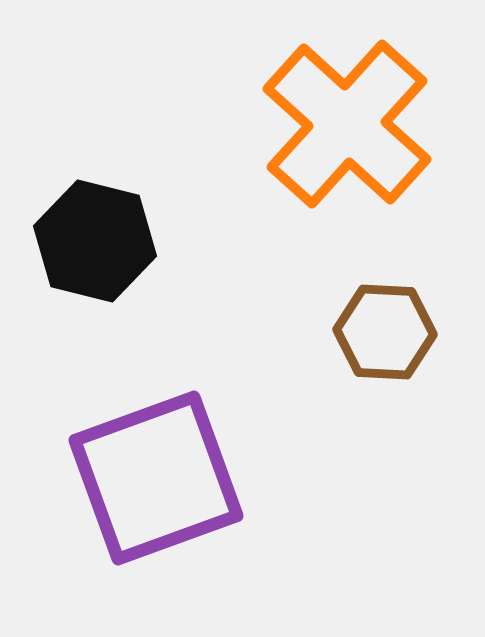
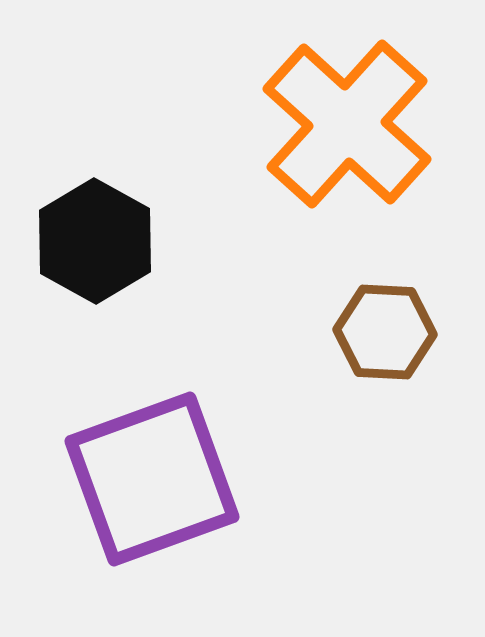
black hexagon: rotated 15 degrees clockwise
purple square: moved 4 px left, 1 px down
